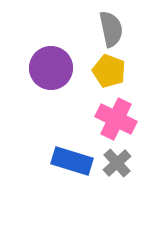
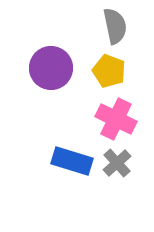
gray semicircle: moved 4 px right, 3 px up
